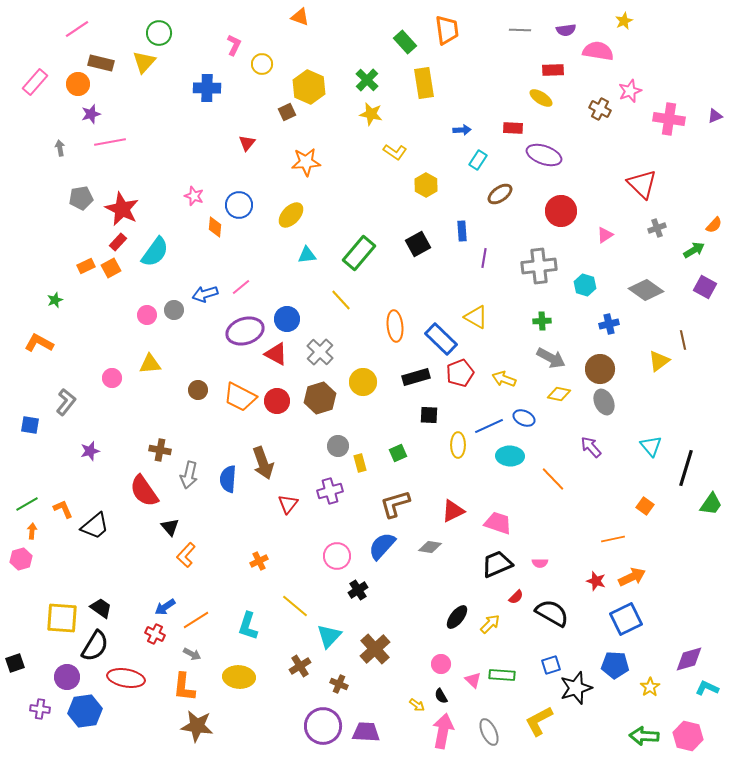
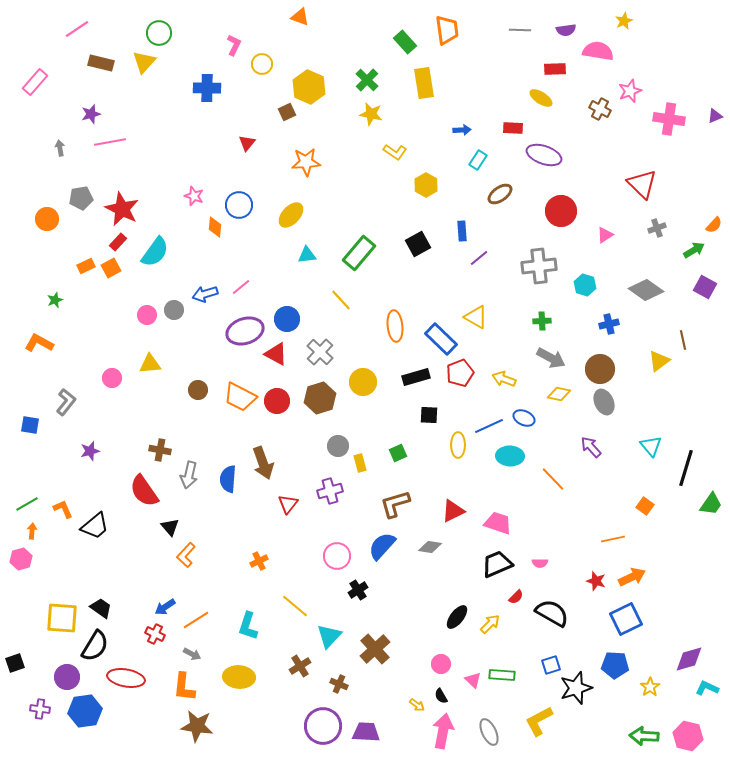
red rectangle at (553, 70): moved 2 px right, 1 px up
orange circle at (78, 84): moved 31 px left, 135 px down
purple line at (484, 258): moved 5 px left; rotated 42 degrees clockwise
